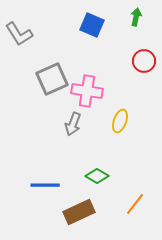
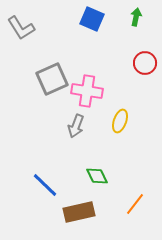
blue square: moved 6 px up
gray L-shape: moved 2 px right, 6 px up
red circle: moved 1 px right, 2 px down
gray arrow: moved 3 px right, 2 px down
green diamond: rotated 35 degrees clockwise
blue line: rotated 44 degrees clockwise
brown rectangle: rotated 12 degrees clockwise
